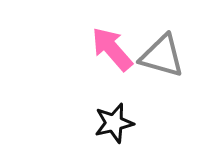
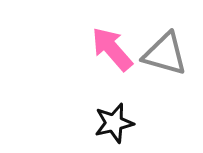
gray triangle: moved 3 px right, 2 px up
